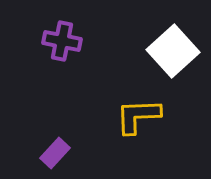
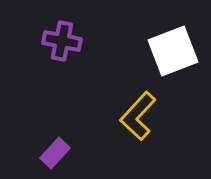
white square: rotated 21 degrees clockwise
yellow L-shape: rotated 45 degrees counterclockwise
